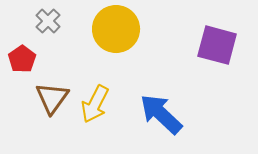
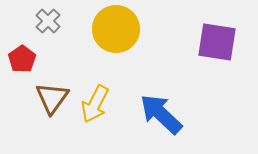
purple square: moved 3 px up; rotated 6 degrees counterclockwise
